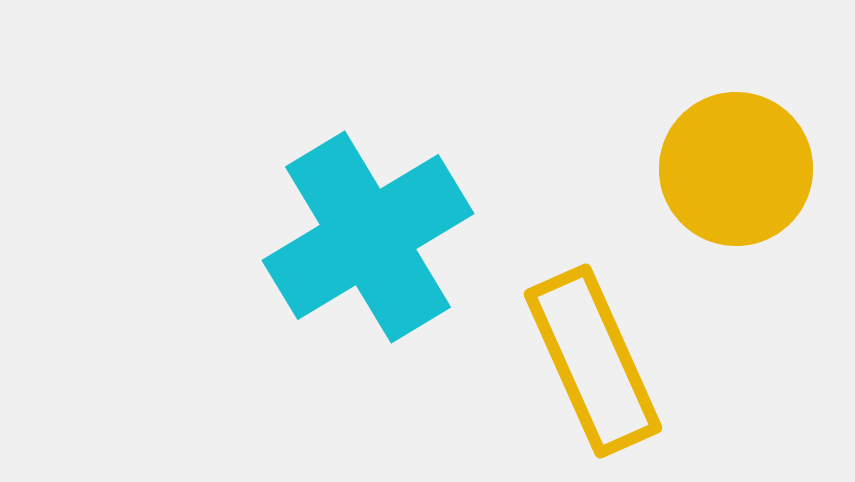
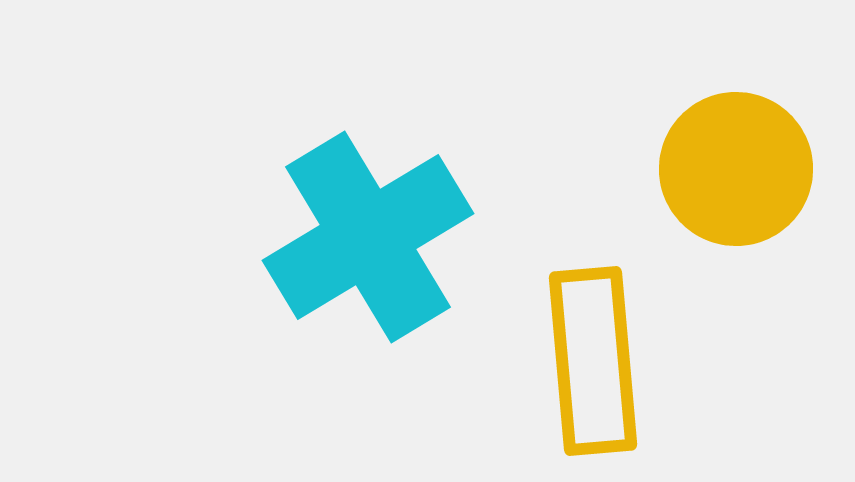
yellow rectangle: rotated 19 degrees clockwise
